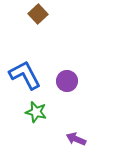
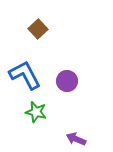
brown square: moved 15 px down
